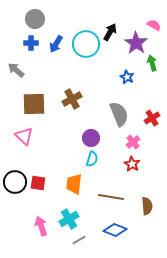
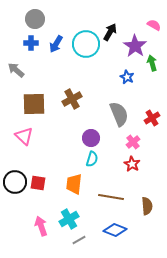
purple star: moved 1 px left, 3 px down
